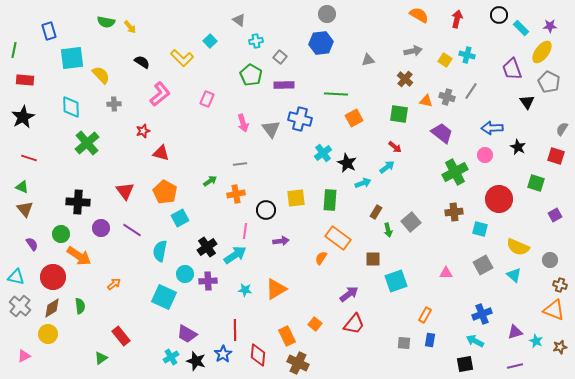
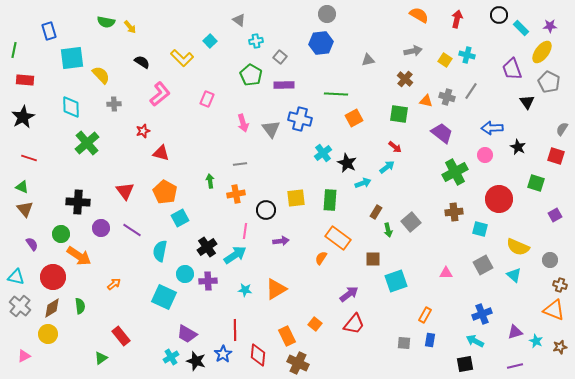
green arrow at (210, 181): rotated 64 degrees counterclockwise
